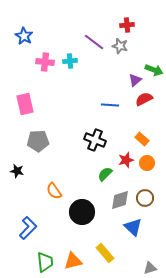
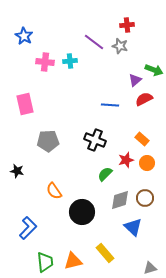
gray pentagon: moved 10 px right
